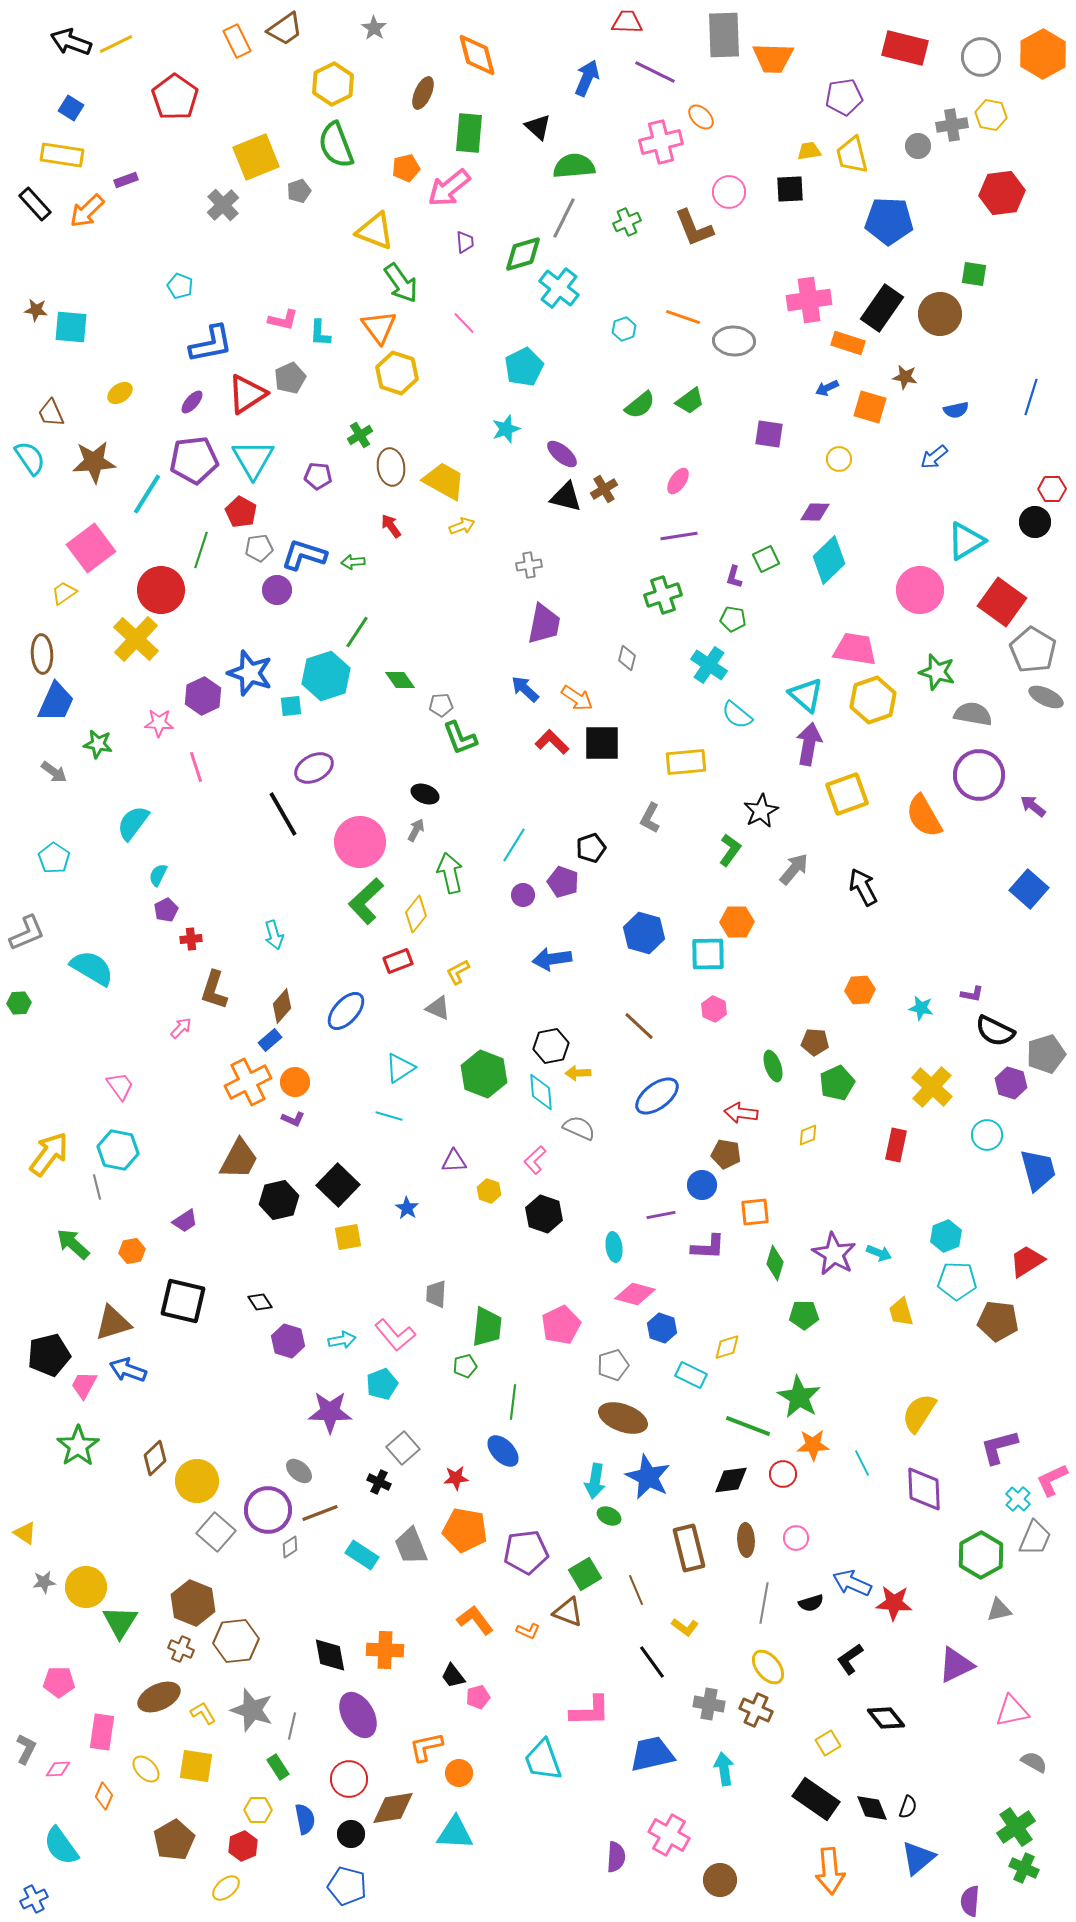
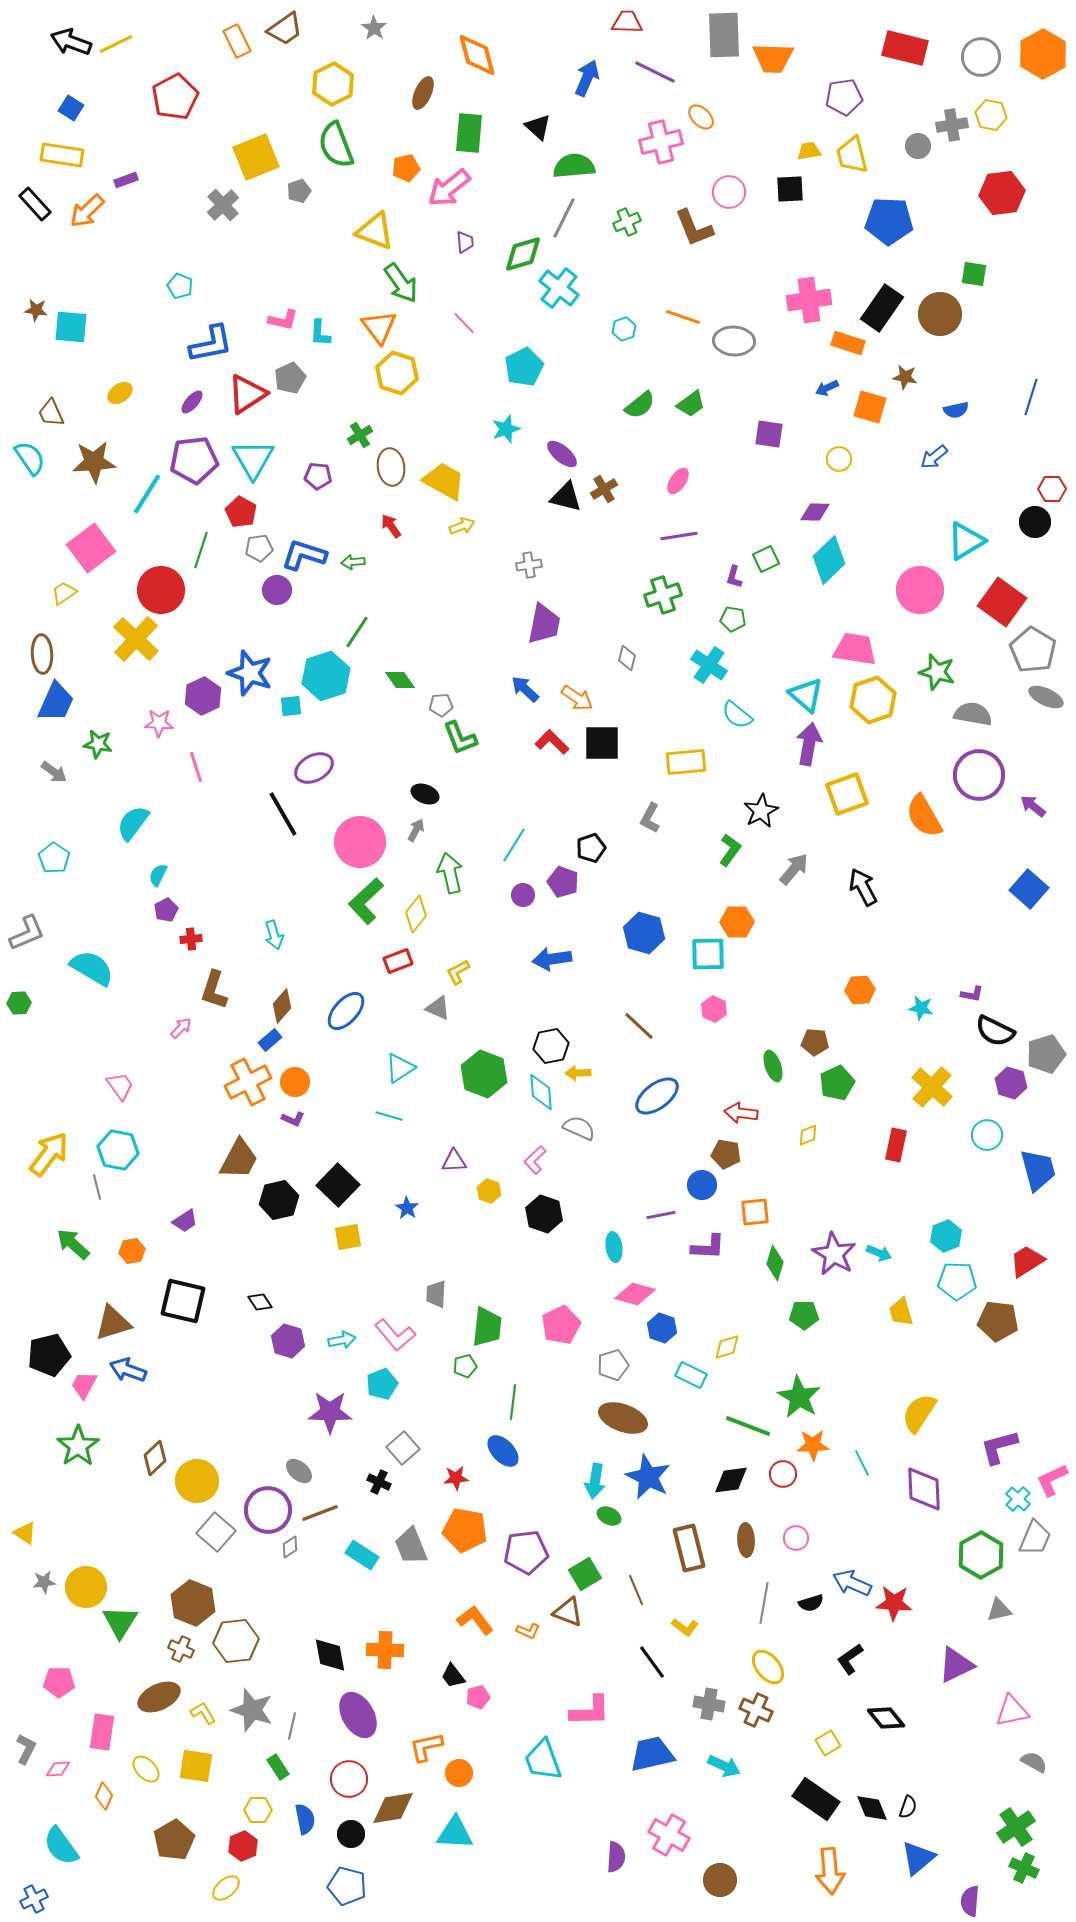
red pentagon at (175, 97): rotated 9 degrees clockwise
green trapezoid at (690, 401): moved 1 px right, 3 px down
cyan arrow at (724, 1769): moved 3 px up; rotated 124 degrees clockwise
